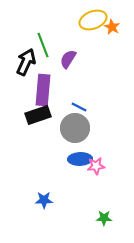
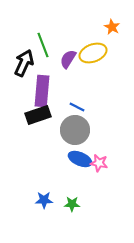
yellow ellipse: moved 33 px down
black arrow: moved 2 px left, 1 px down
purple rectangle: moved 1 px left, 1 px down
blue line: moved 2 px left
gray circle: moved 2 px down
blue ellipse: rotated 25 degrees clockwise
pink star: moved 3 px right, 3 px up; rotated 18 degrees clockwise
green star: moved 32 px left, 14 px up
